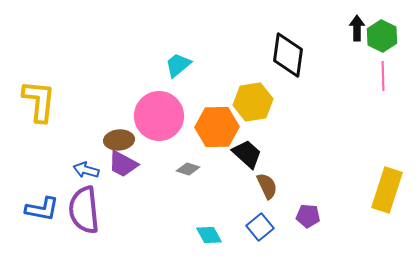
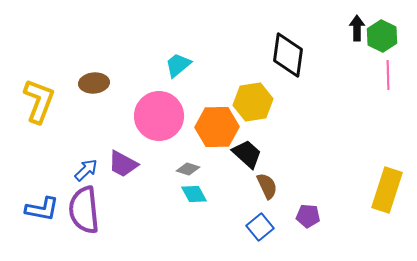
pink line: moved 5 px right, 1 px up
yellow L-shape: rotated 15 degrees clockwise
brown ellipse: moved 25 px left, 57 px up
blue arrow: rotated 120 degrees clockwise
cyan diamond: moved 15 px left, 41 px up
